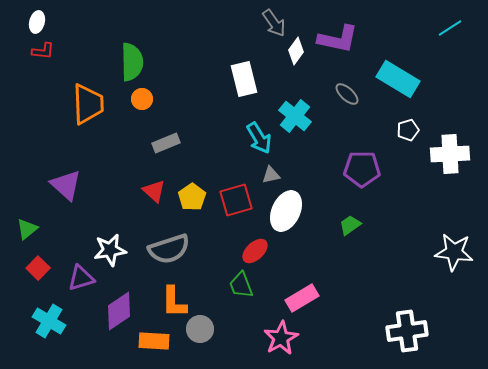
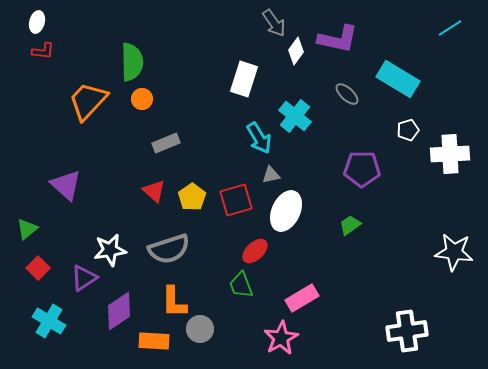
white rectangle at (244, 79): rotated 32 degrees clockwise
orange trapezoid at (88, 104): moved 3 px up; rotated 135 degrees counterclockwise
purple triangle at (81, 278): moved 3 px right; rotated 16 degrees counterclockwise
